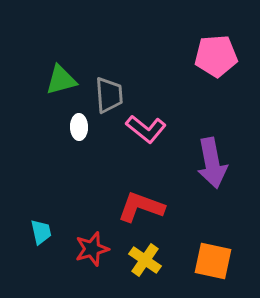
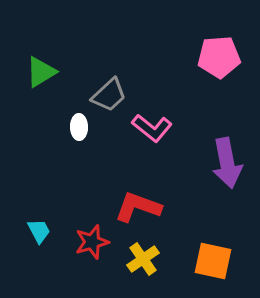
pink pentagon: moved 3 px right, 1 px down
green triangle: moved 20 px left, 8 px up; rotated 16 degrees counterclockwise
gray trapezoid: rotated 51 degrees clockwise
pink L-shape: moved 6 px right, 1 px up
purple arrow: moved 15 px right
red L-shape: moved 3 px left
cyan trapezoid: moved 2 px left, 1 px up; rotated 16 degrees counterclockwise
red star: moved 7 px up
yellow cross: moved 2 px left, 1 px up; rotated 20 degrees clockwise
